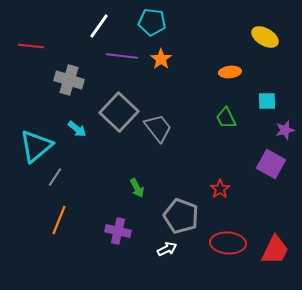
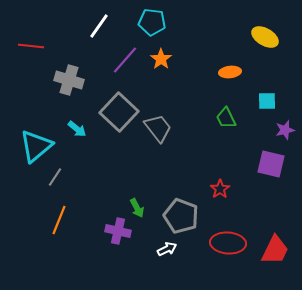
purple line: moved 3 px right, 4 px down; rotated 56 degrees counterclockwise
purple square: rotated 16 degrees counterclockwise
green arrow: moved 20 px down
